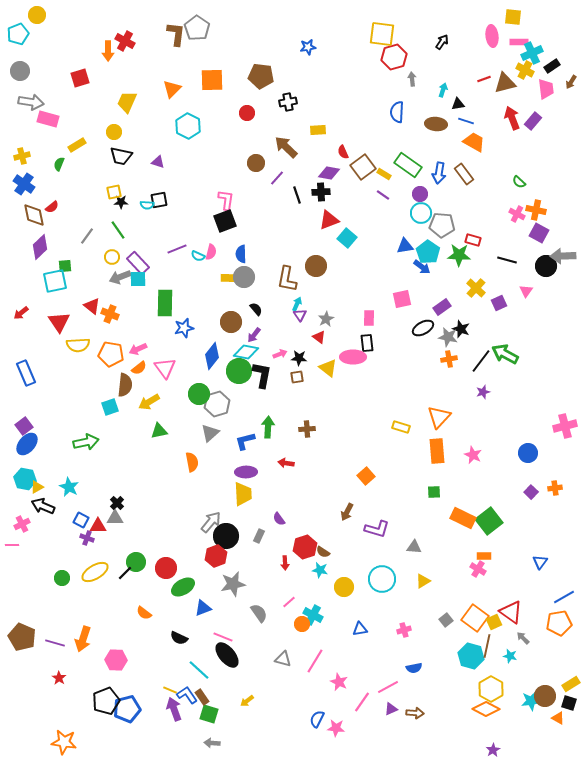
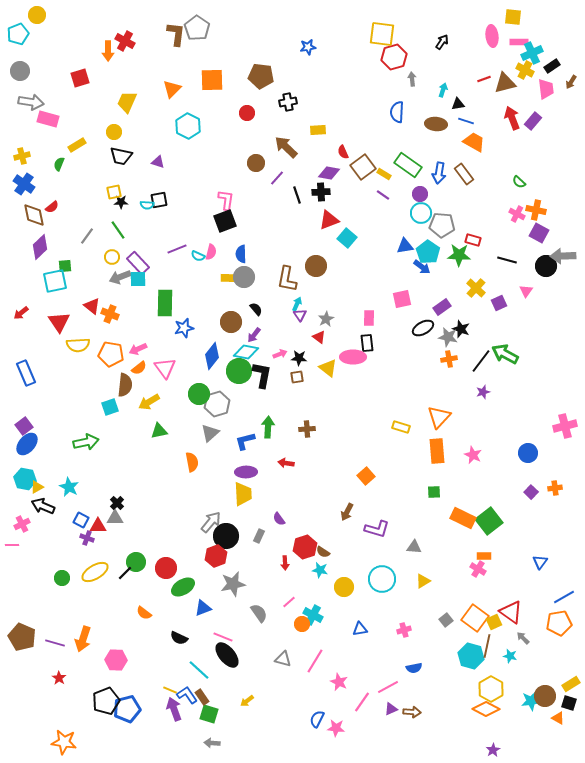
brown arrow at (415, 713): moved 3 px left, 1 px up
